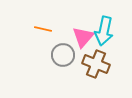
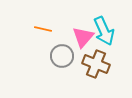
cyan arrow: rotated 36 degrees counterclockwise
gray circle: moved 1 px left, 1 px down
